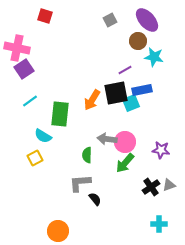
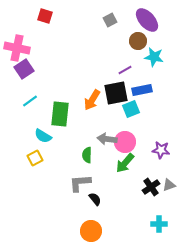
cyan square: moved 6 px down
orange circle: moved 33 px right
